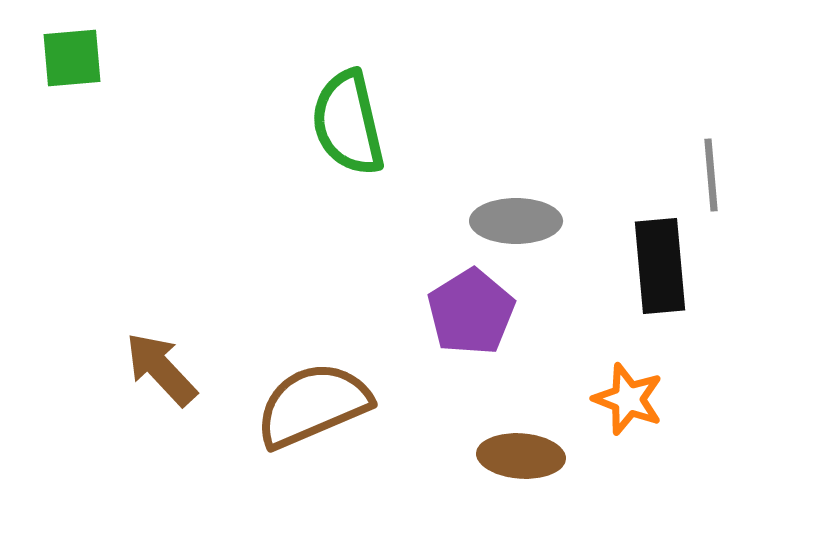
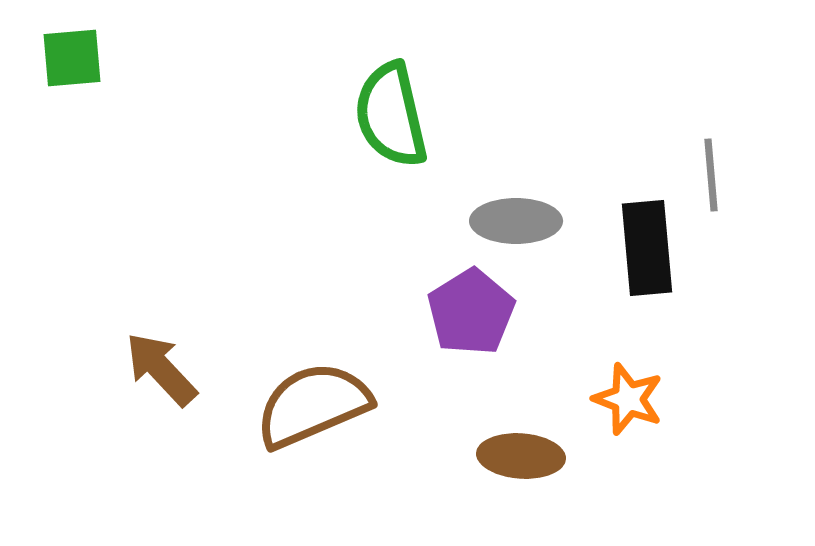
green semicircle: moved 43 px right, 8 px up
black rectangle: moved 13 px left, 18 px up
